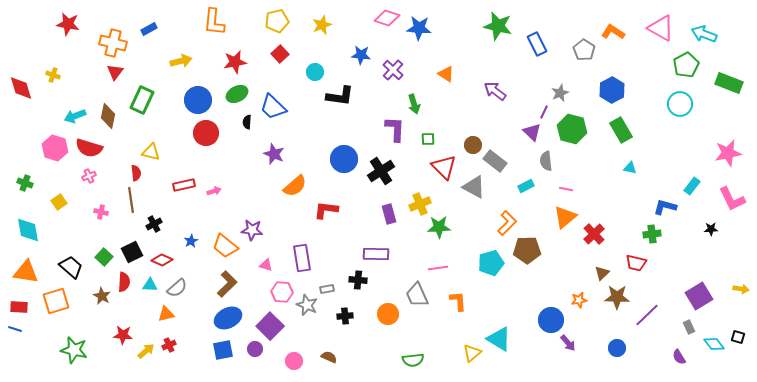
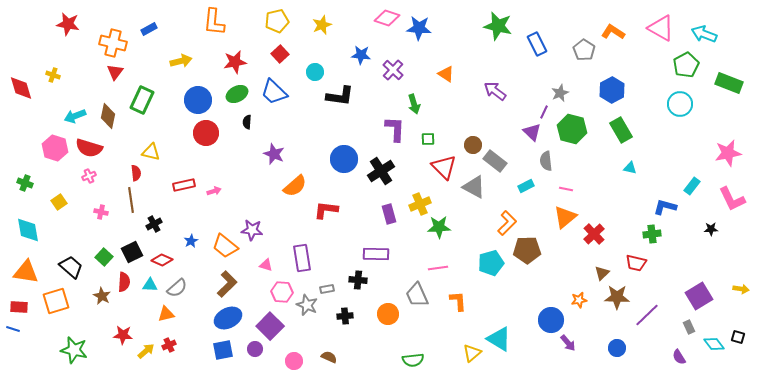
blue trapezoid at (273, 107): moved 1 px right, 15 px up
blue line at (15, 329): moved 2 px left
